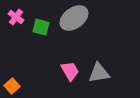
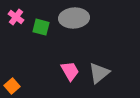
gray ellipse: rotated 32 degrees clockwise
gray triangle: rotated 30 degrees counterclockwise
